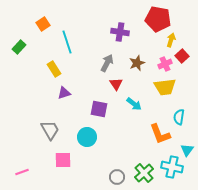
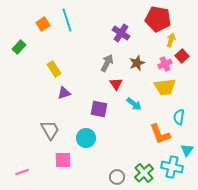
purple cross: moved 1 px right, 1 px down; rotated 24 degrees clockwise
cyan line: moved 22 px up
cyan circle: moved 1 px left, 1 px down
